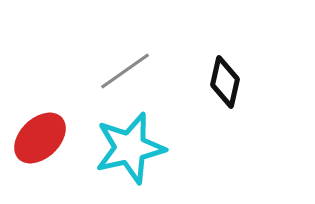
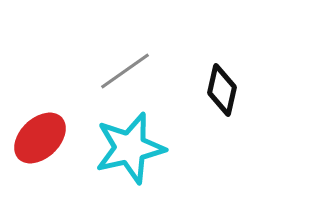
black diamond: moved 3 px left, 8 px down
